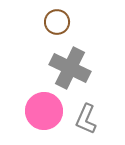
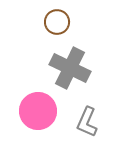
pink circle: moved 6 px left
gray L-shape: moved 1 px right, 3 px down
